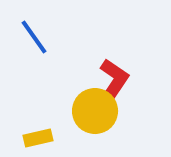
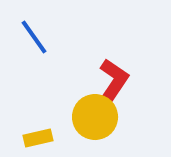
yellow circle: moved 6 px down
